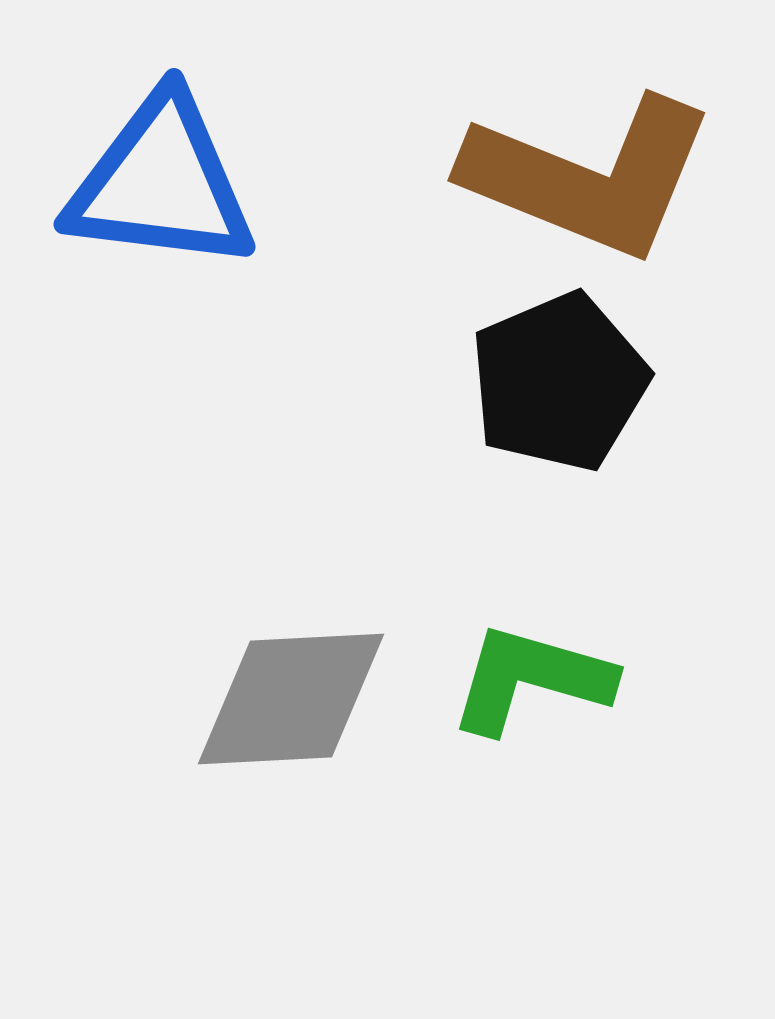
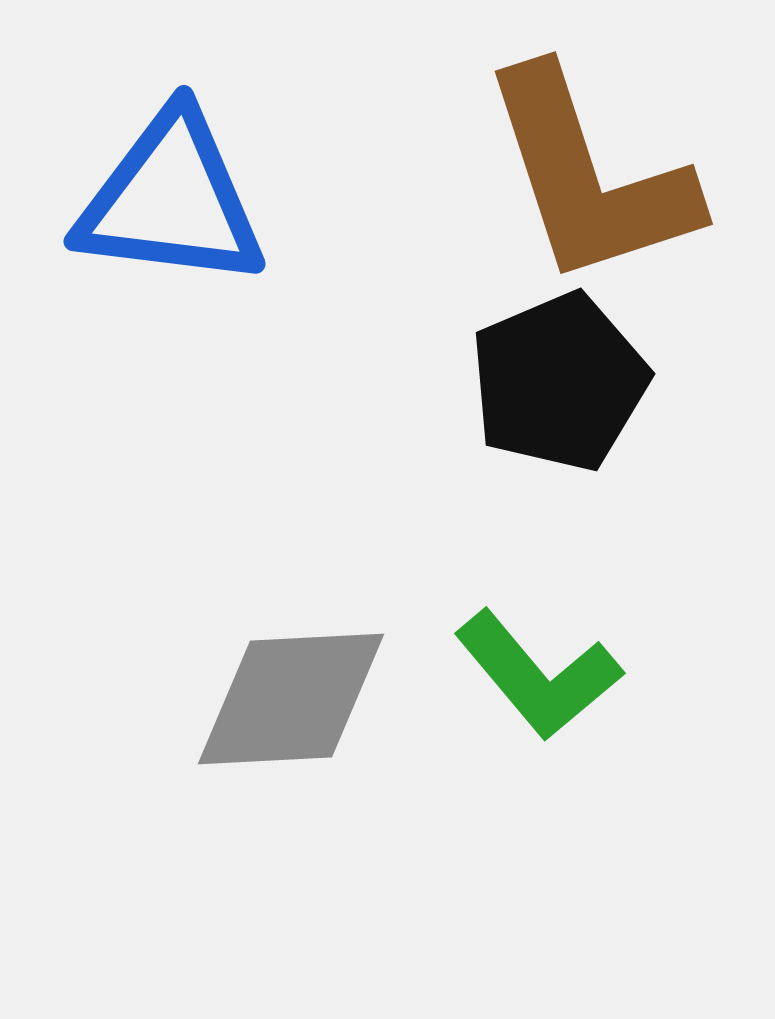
brown L-shape: rotated 50 degrees clockwise
blue triangle: moved 10 px right, 17 px down
green L-shape: moved 7 px right, 4 px up; rotated 146 degrees counterclockwise
